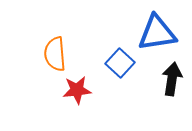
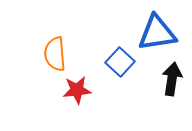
blue square: moved 1 px up
